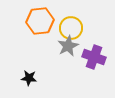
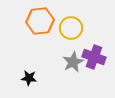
gray star: moved 5 px right, 16 px down
